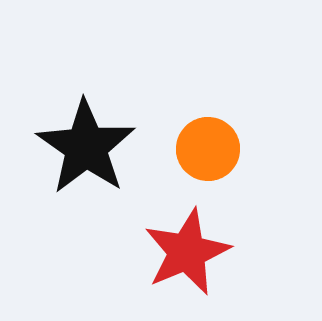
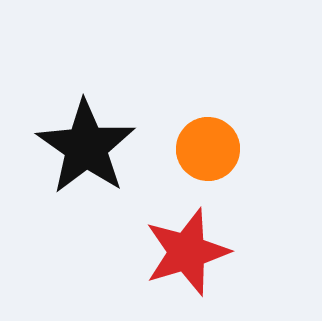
red star: rotated 6 degrees clockwise
